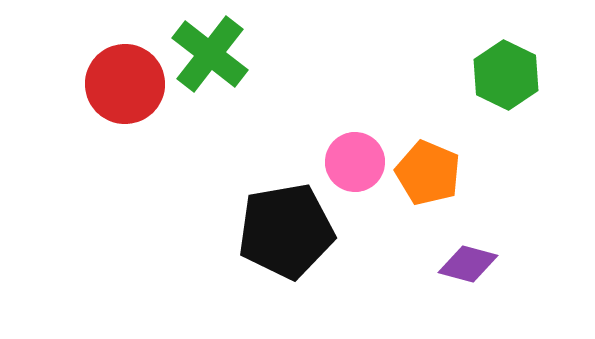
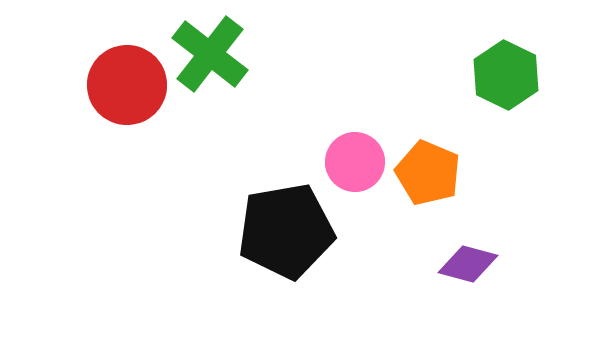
red circle: moved 2 px right, 1 px down
